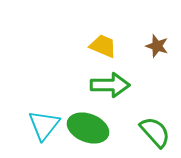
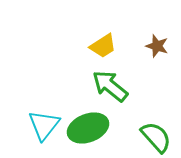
yellow trapezoid: rotated 124 degrees clockwise
green arrow: moved 1 px down; rotated 141 degrees counterclockwise
green ellipse: rotated 42 degrees counterclockwise
green semicircle: moved 1 px right, 5 px down
